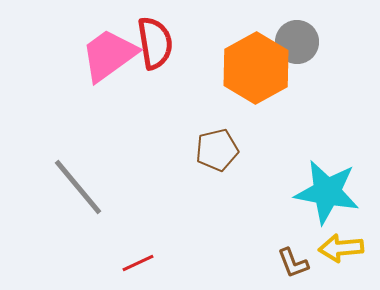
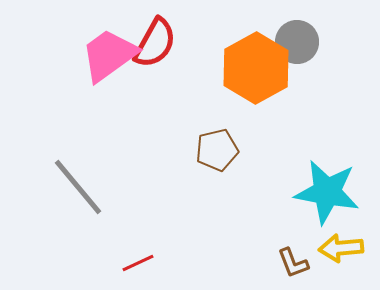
red semicircle: rotated 38 degrees clockwise
